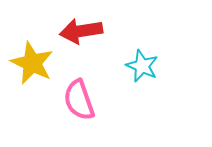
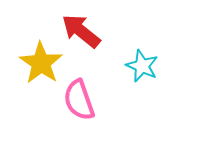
red arrow: rotated 48 degrees clockwise
yellow star: moved 9 px right; rotated 9 degrees clockwise
